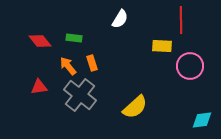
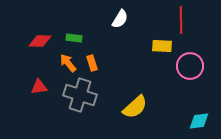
red diamond: rotated 50 degrees counterclockwise
orange arrow: moved 3 px up
gray cross: rotated 20 degrees counterclockwise
cyan diamond: moved 3 px left, 1 px down
